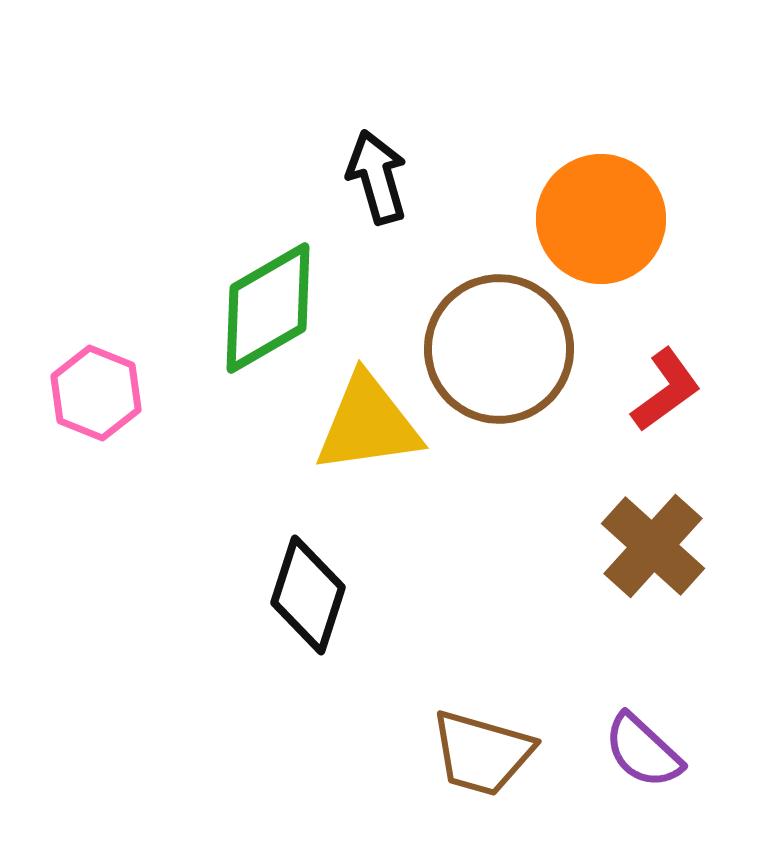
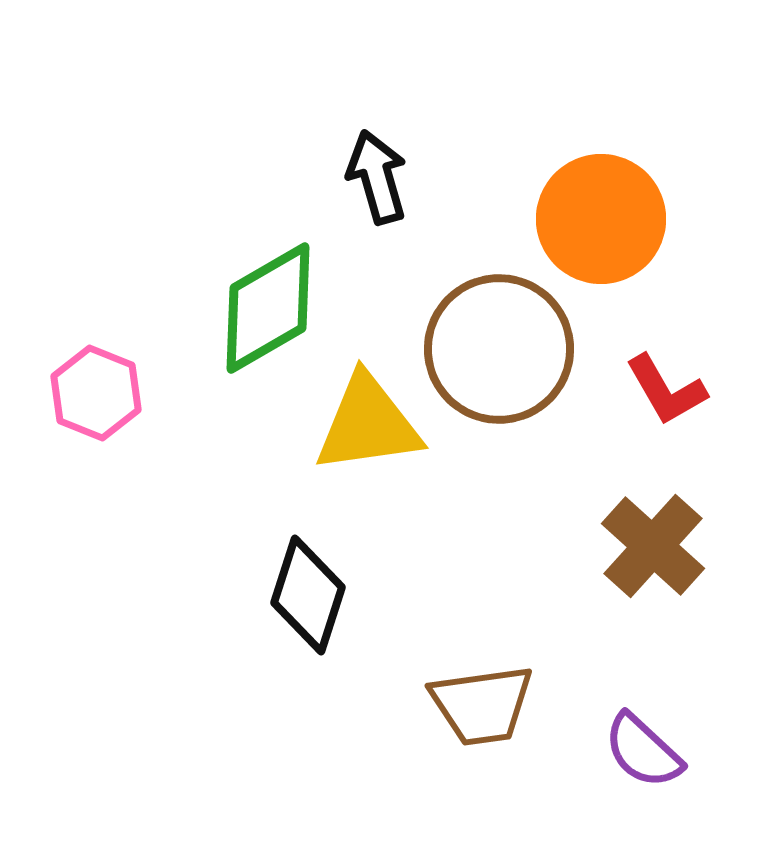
red L-shape: rotated 96 degrees clockwise
brown trapezoid: moved 48 px up; rotated 24 degrees counterclockwise
